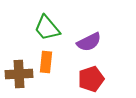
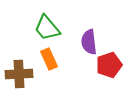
purple semicircle: rotated 110 degrees clockwise
orange rectangle: moved 3 px right, 3 px up; rotated 30 degrees counterclockwise
red pentagon: moved 18 px right, 14 px up
